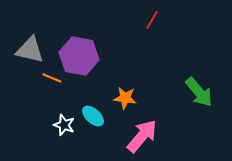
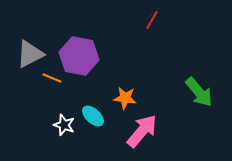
gray triangle: moved 4 px down; rotated 40 degrees counterclockwise
pink arrow: moved 5 px up
